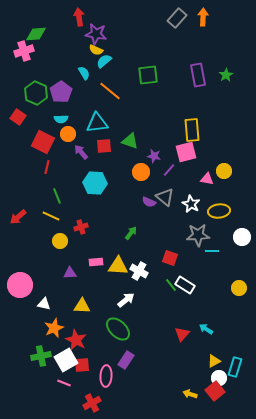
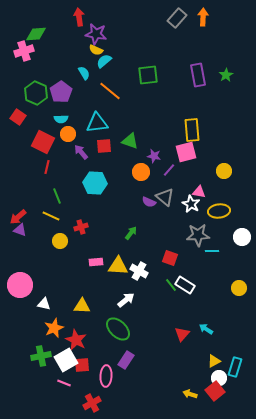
pink triangle at (207, 179): moved 8 px left, 13 px down
purple triangle at (70, 273): moved 50 px left, 43 px up; rotated 24 degrees clockwise
